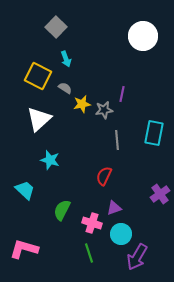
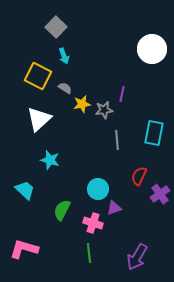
white circle: moved 9 px right, 13 px down
cyan arrow: moved 2 px left, 3 px up
red semicircle: moved 35 px right
pink cross: moved 1 px right
cyan circle: moved 23 px left, 45 px up
green line: rotated 12 degrees clockwise
